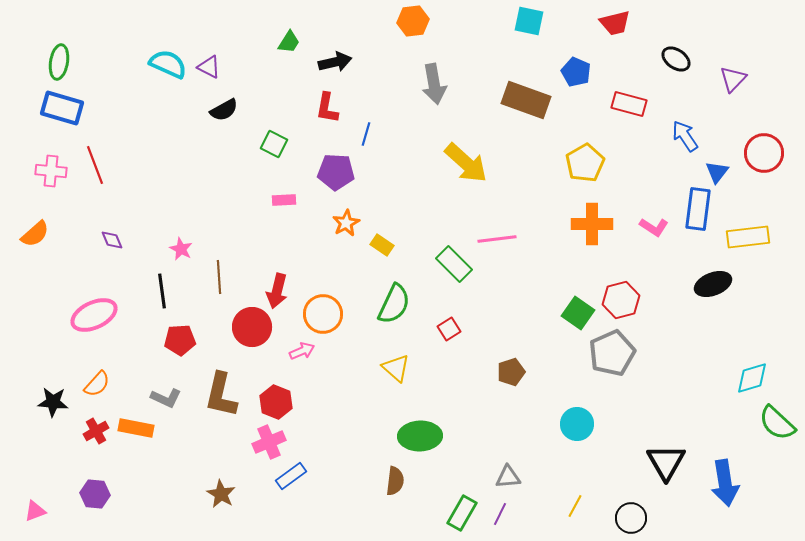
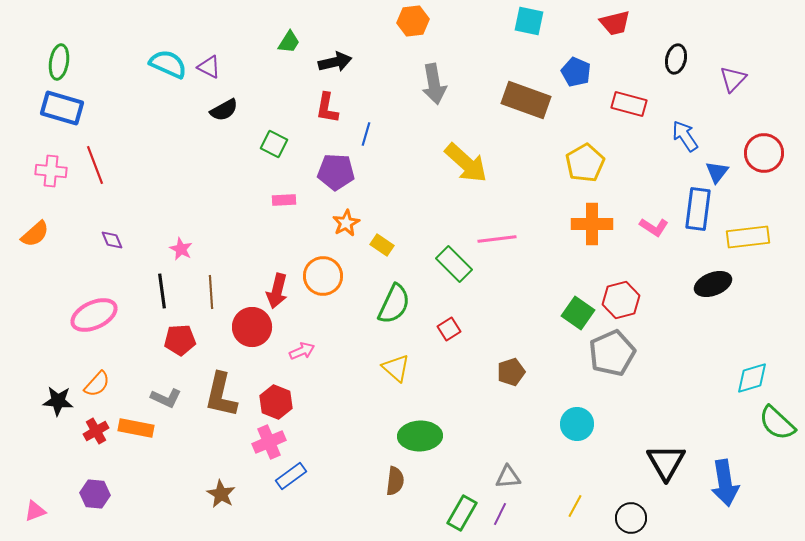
black ellipse at (676, 59): rotated 68 degrees clockwise
brown line at (219, 277): moved 8 px left, 15 px down
orange circle at (323, 314): moved 38 px up
black star at (53, 402): moved 5 px right, 1 px up
